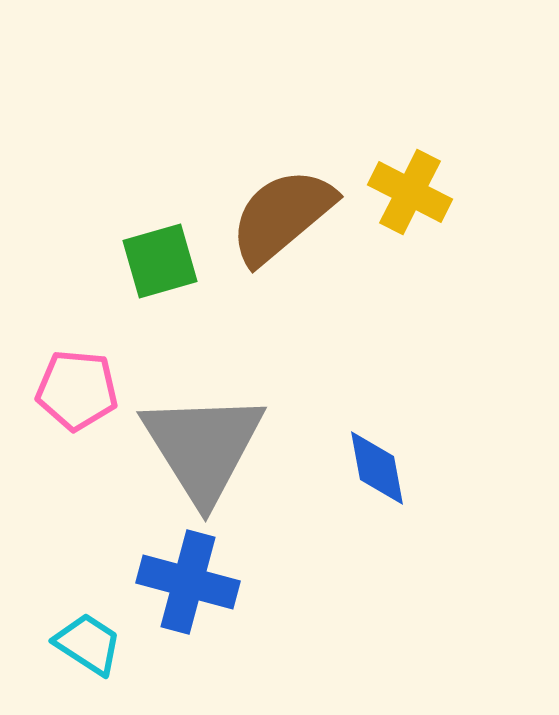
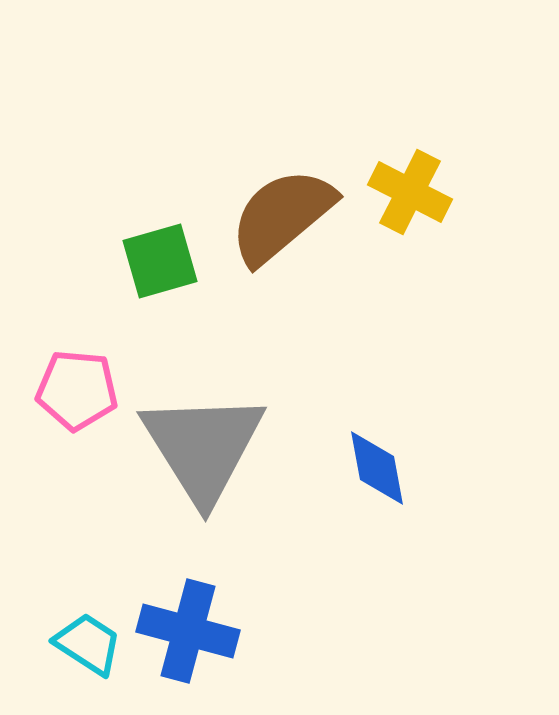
blue cross: moved 49 px down
